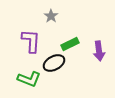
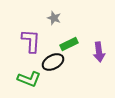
gray star: moved 3 px right, 2 px down; rotated 16 degrees counterclockwise
green rectangle: moved 1 px left
purple arrow: moved 1 px down
black ellipse: moved 1 px left, 1 px up
